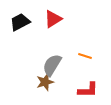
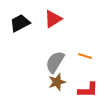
black trapezoid: moved 1 px down
gray semicircle: moved 3 px right, 3 px up
brown star: moved 12 px right
